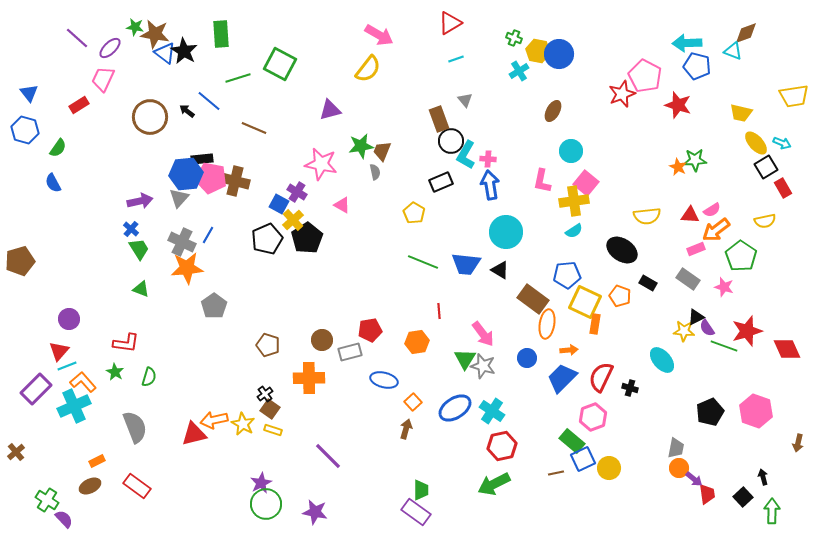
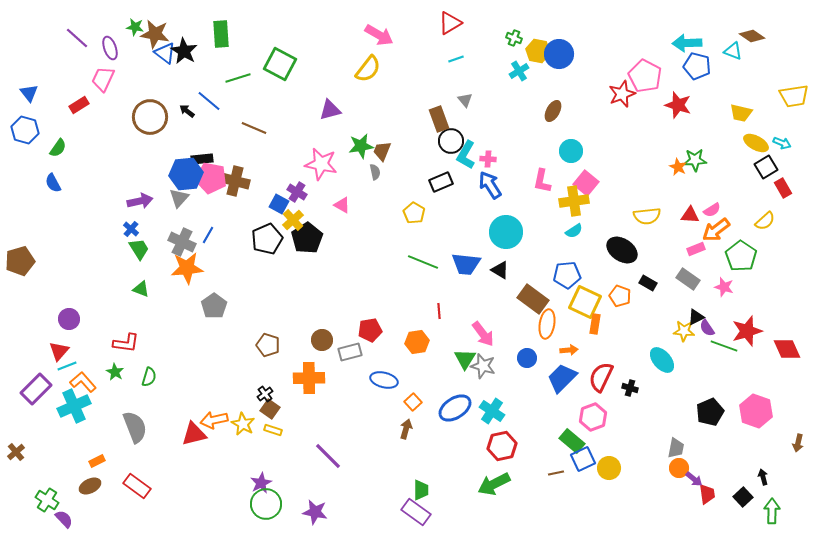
brown diamond at (746, 33): moved 6 px right, 3 px down; rotated 55 degrees clockwise
purple ellipse at (110, 48): rotated 65 degrees counterclockwise
yellow ellipse at (756, 143): rotated 20 degrees counterclockwise
blue arrow at (490, 185): rotated 24 degrees counterclockwise
yellow semicircle at (765, 221): rotated 30 degrees counterclockwise
